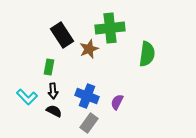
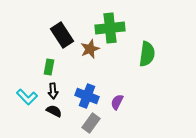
brown star: moved 1 px right
gray rectangle: moved 2 px right
